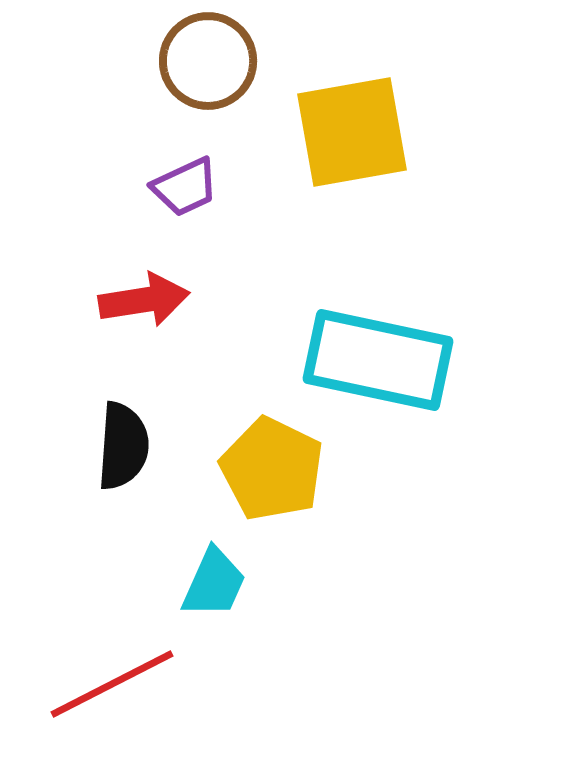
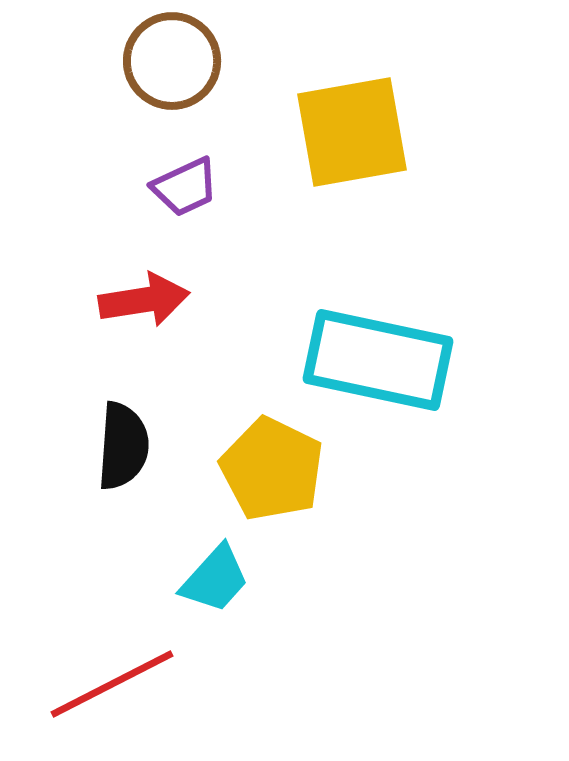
brown circle: moved 36 px left
cyan trapezoid: moved 1 px right, 4 px up; rotated 18 degrees clockwise
